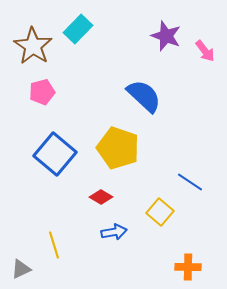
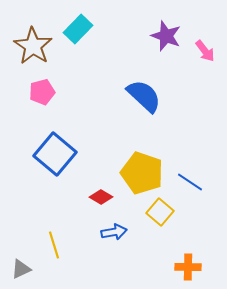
yellow pentagon: moved 24 px right, 25 px down
